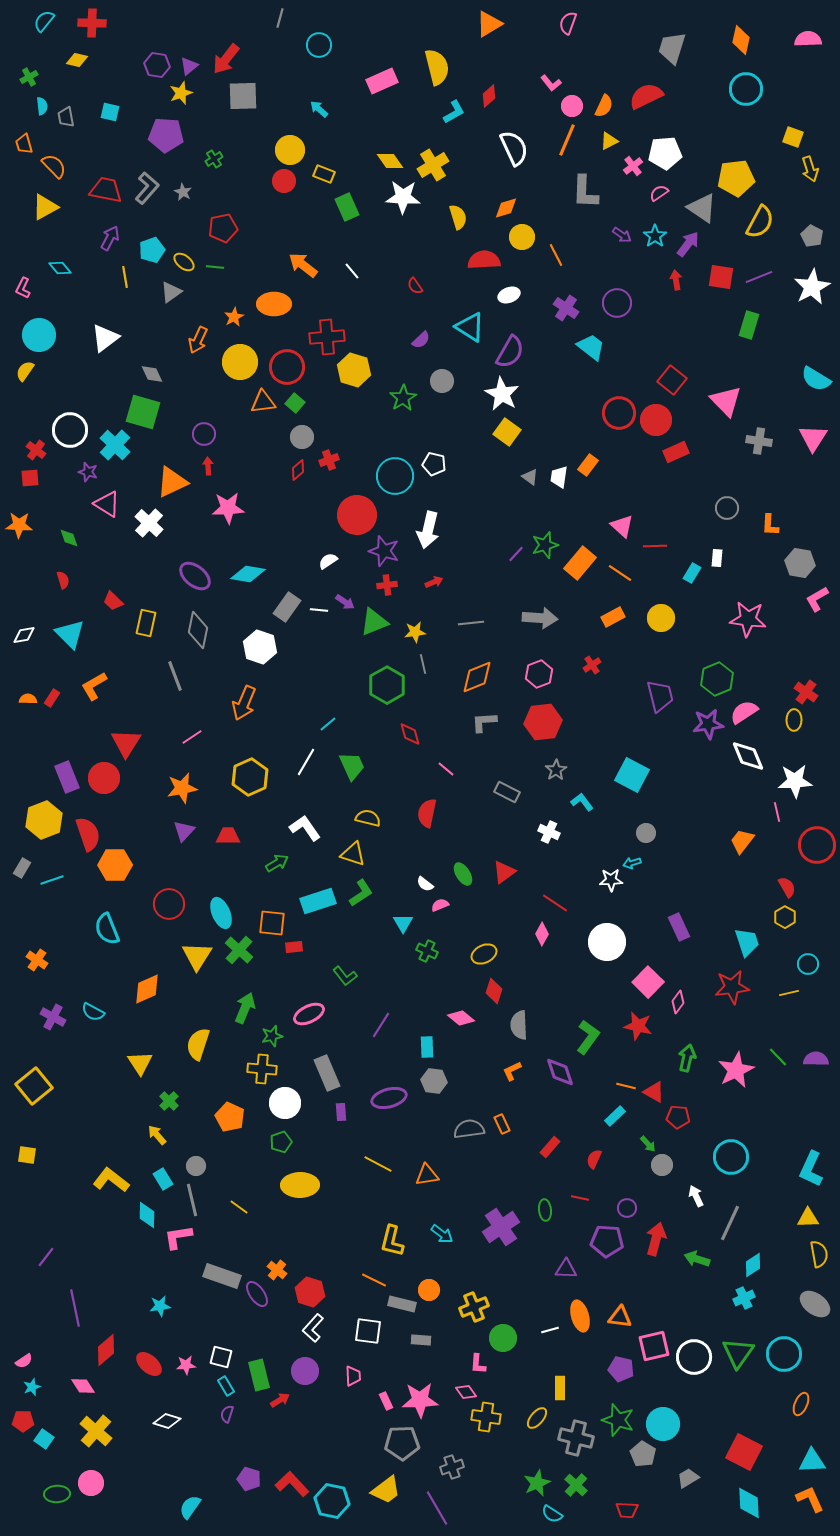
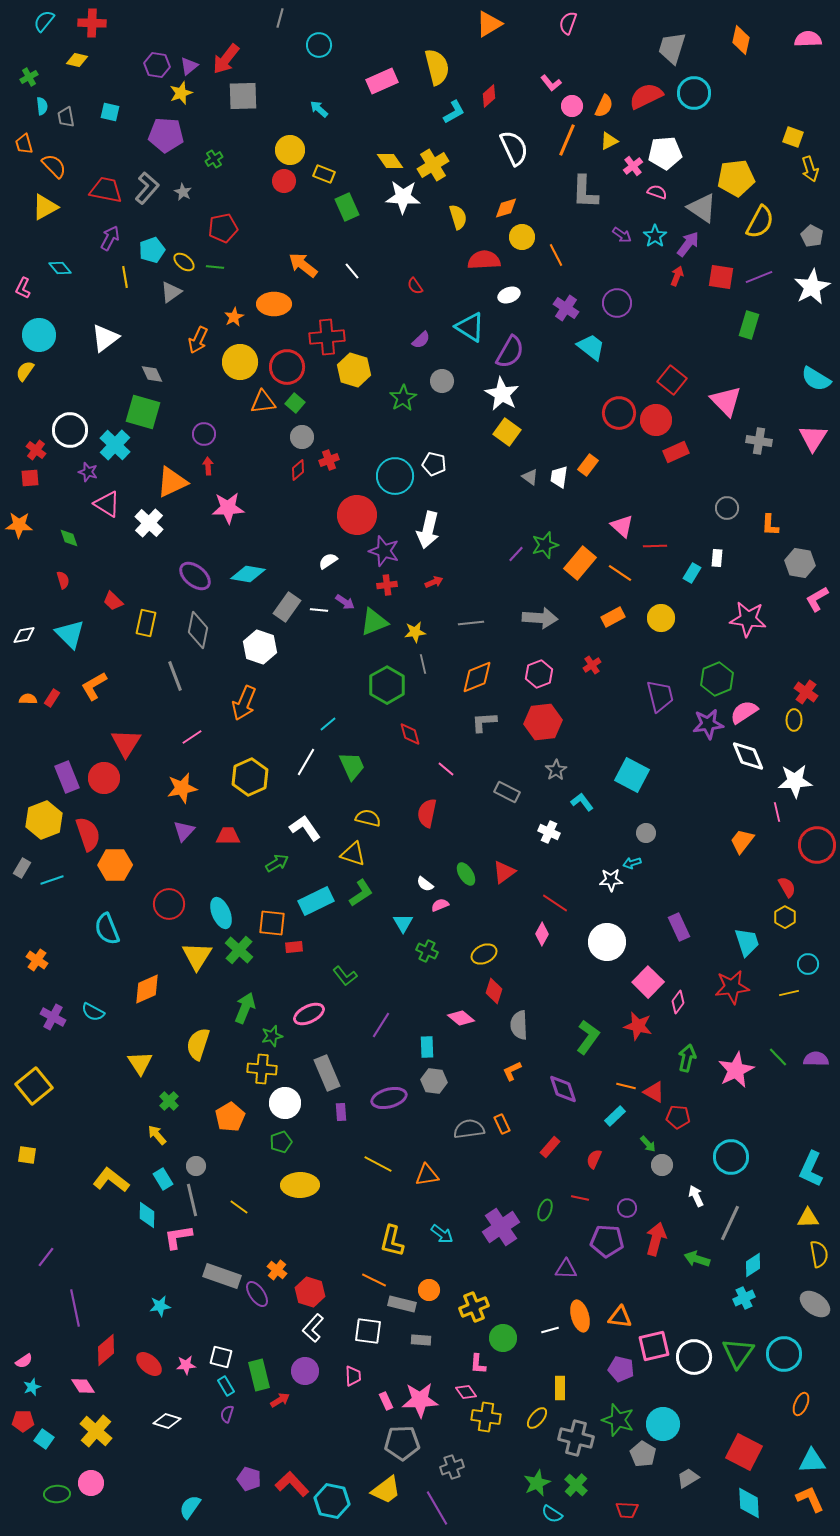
cyan circle at (746, 89): moved 52 px left, 4 px down
pink semicircle at (659, 193): moved 2 px left, 1 px up; rotated 54 degrees clockwise
red arrow at (676, 280): moved 1 px right, 4 px up; rotated 30 degrees clockwise
green ellipse at (463, 874): moved 3 px right
cyan rectangle at (318, 901): moved 2 px left; rotated 8 degrees counterclockwise
purple diamond at (560, 1072): moved 3 px right, 17 px down
orange pentagon at (230, 1117): rotated 16 degrees clockwise
green ellipse at (545, 1210): rotated 25 degrees clockwise
